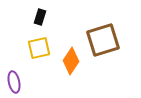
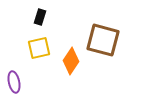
brown square: rotated 32 degrees clockwise
